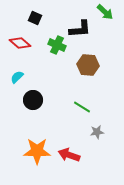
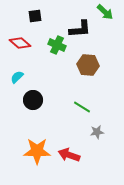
black square: moved 2 px up; rotated 32 degrees counterclockwise
